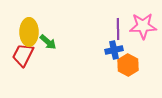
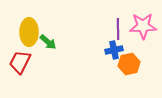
red trapezoid: moved 3 px left, 7 px down
orange hexagon: moved 1 px right, 1 px up; rotated 20 degrees clockwise
